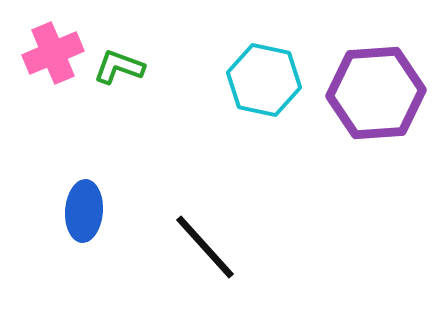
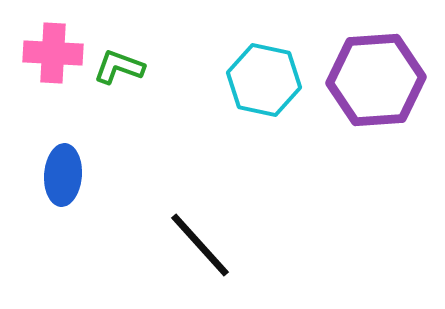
pink cross: rotated 26 degrees clockwise
purple hexagon: moved 13 px up
blue ellipse: moved 21 px left, 36 px up
black line: moved 5 px left, 2 px up
